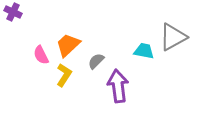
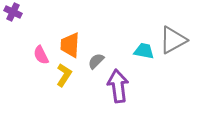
gray triangle: moved 3 px down
orange trapezoid: moved 2 px right; rotated 44 degrees counterclockwise
